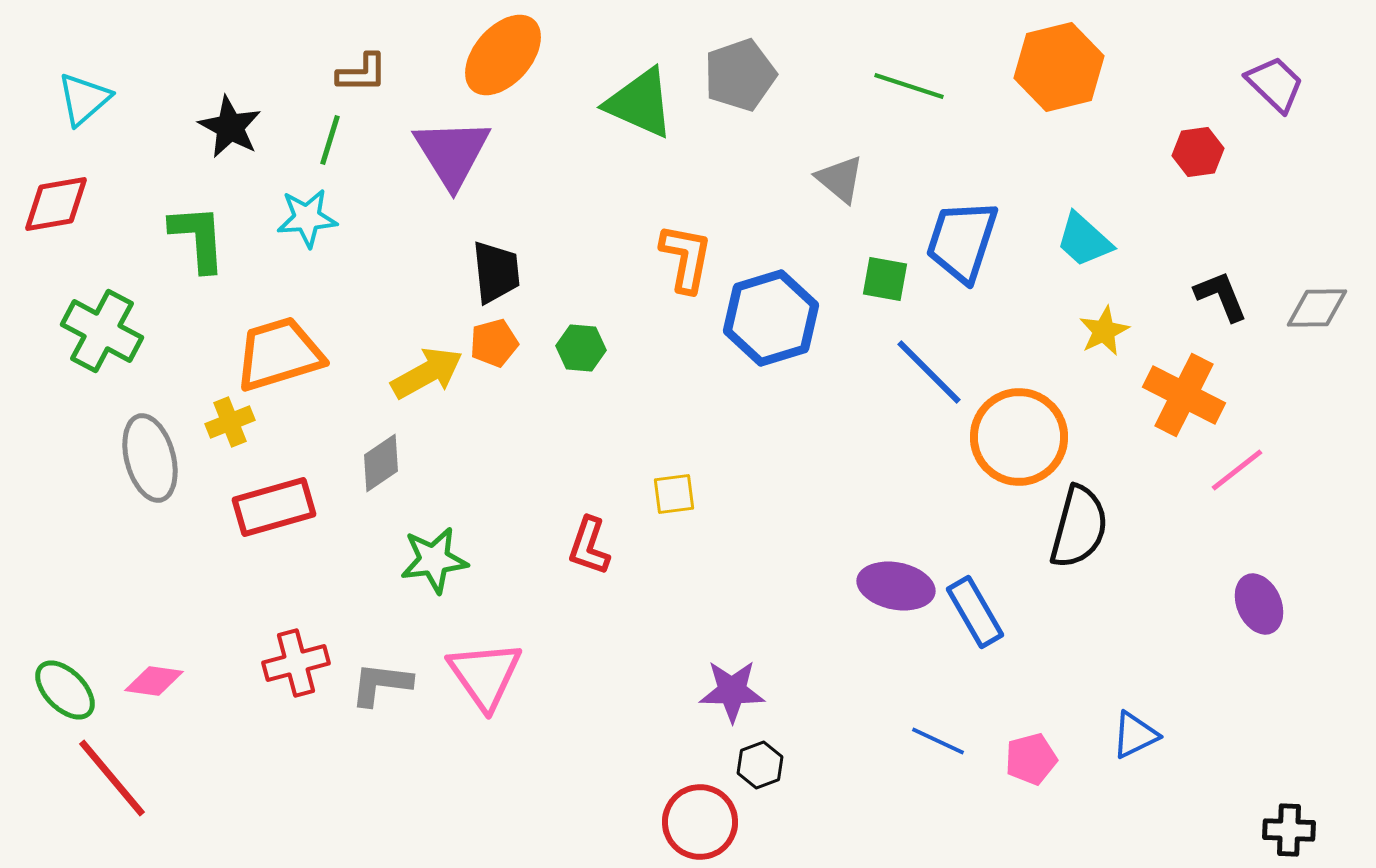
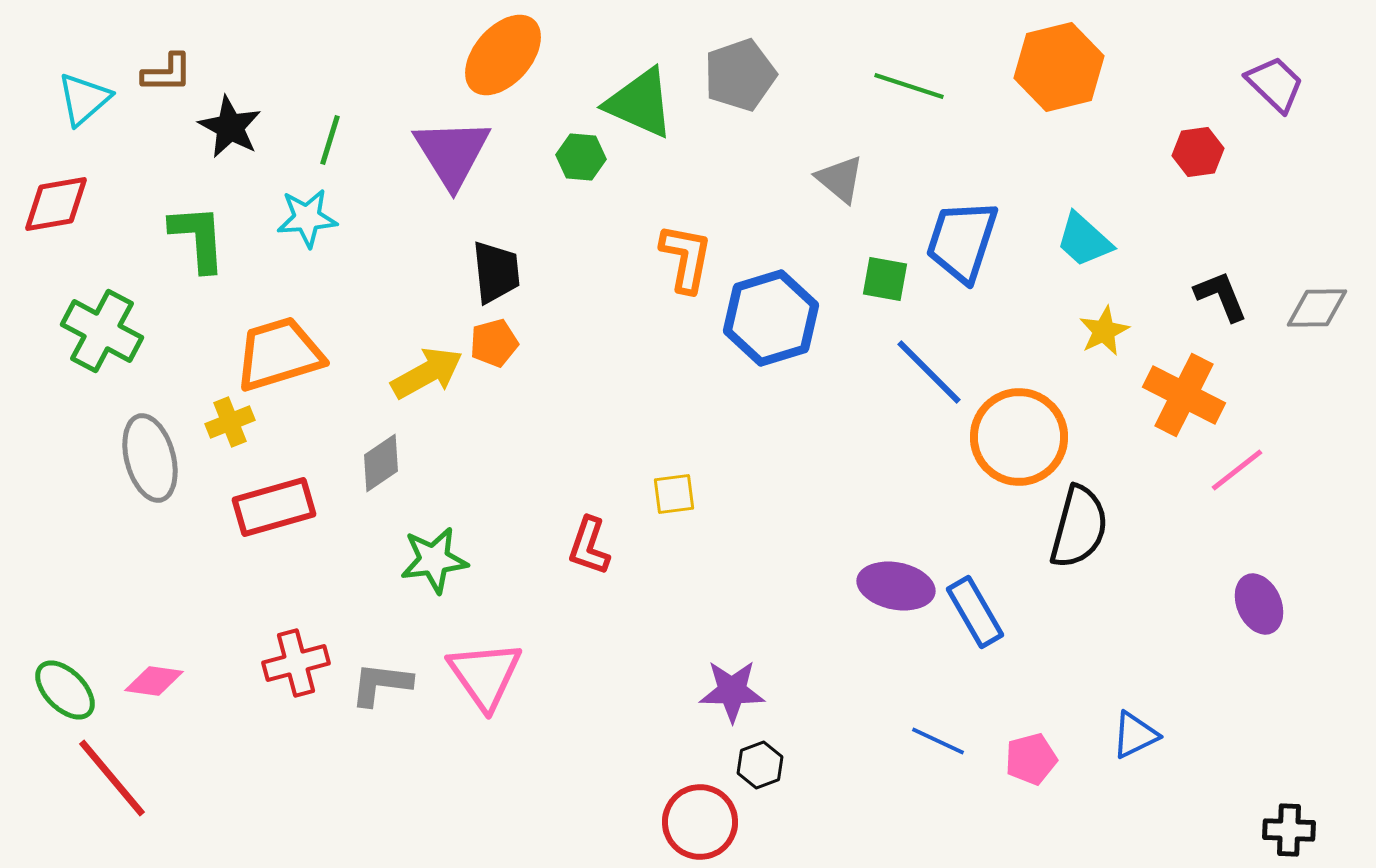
brown L-shape at (362, 73): moved 195 px left
green hexagon at (581, 348): moved 191 px up
